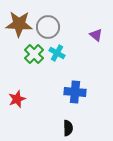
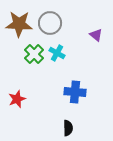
gray circle: moved 2 px right, 4 px up
